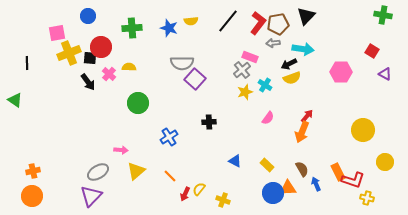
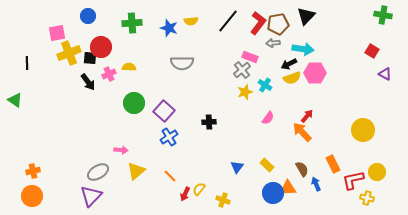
green cross at (132, 28): moved 5 px up
pink hexagon at (341, 72): moved 26 px left, 1 px down
pink cross at (109, 74): rotated 24 degrees clockwise
purple square at (195, 79): moved 31 px left, 32 px down
green circle at (138, 103): moved 4 px left
orange arrow at (302, 132): rotated 115 degrees clockwise
blue triangle at (235, 161): moved 2 px right, 6 px down; rotated 40 degrees clockwise
yellow circle at (385, 162): moved 8 px left, 10 px down
orange rectangle at (338, 172): moved 5 px left, 8 px up
red L-shape at (353, 180): rotated 150 degrees clockwise
